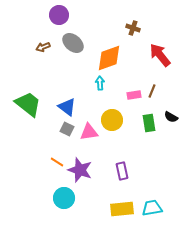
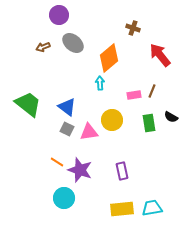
orange diamond: rotated 20 degrees counterclockwise
